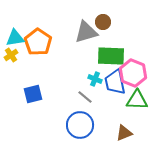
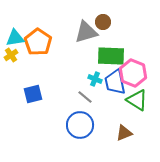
green triangle: rotated 30 degrees clockwise
